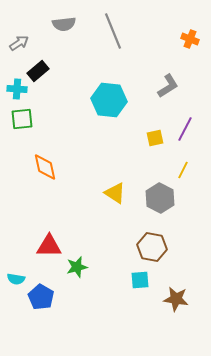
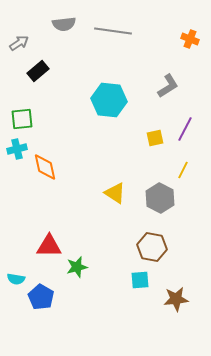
gray line: rotated 60 degrees counterclockwise
cyan cross: moved 60 px down; rotated 18 degrees counterclockwise
brown star: rotated 15 degrees counterclockwise
